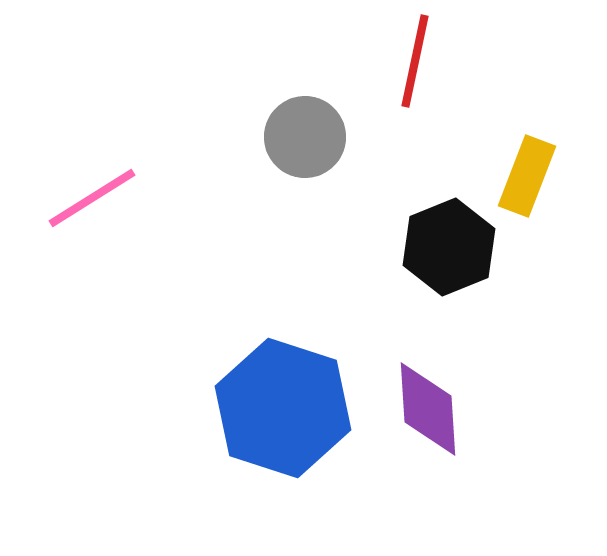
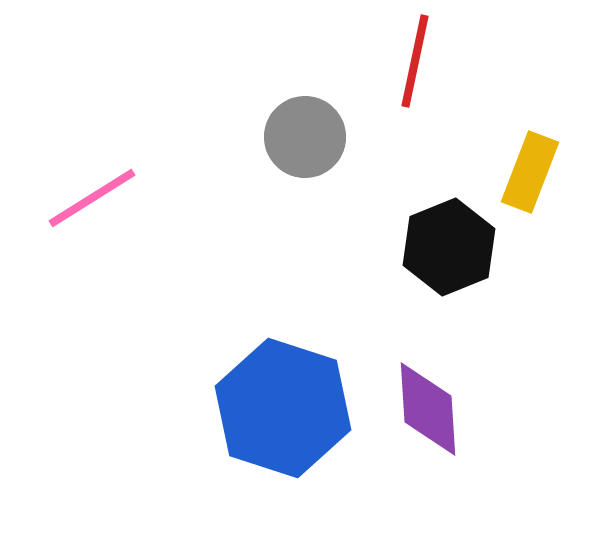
yellow rectangle: moved 3 px right, 4 px up
